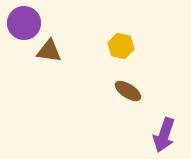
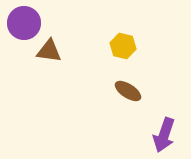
yellow hexagon: moved 2 px right
